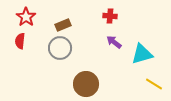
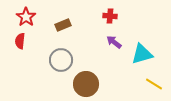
gray circle: moved 1 px right, 12 px down
